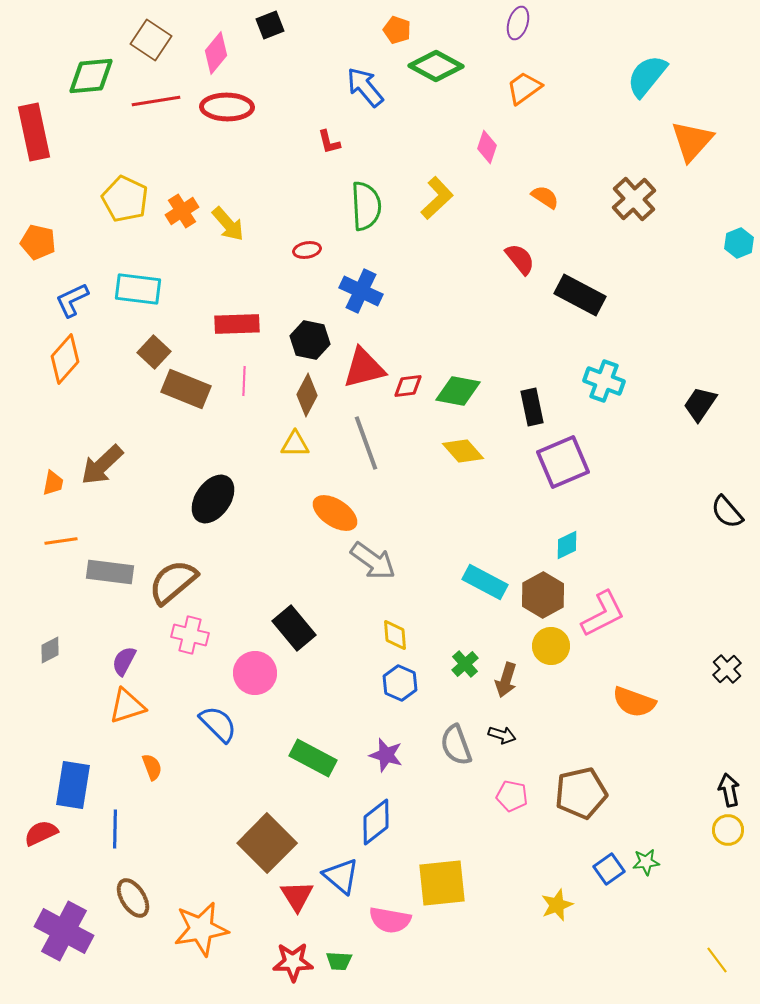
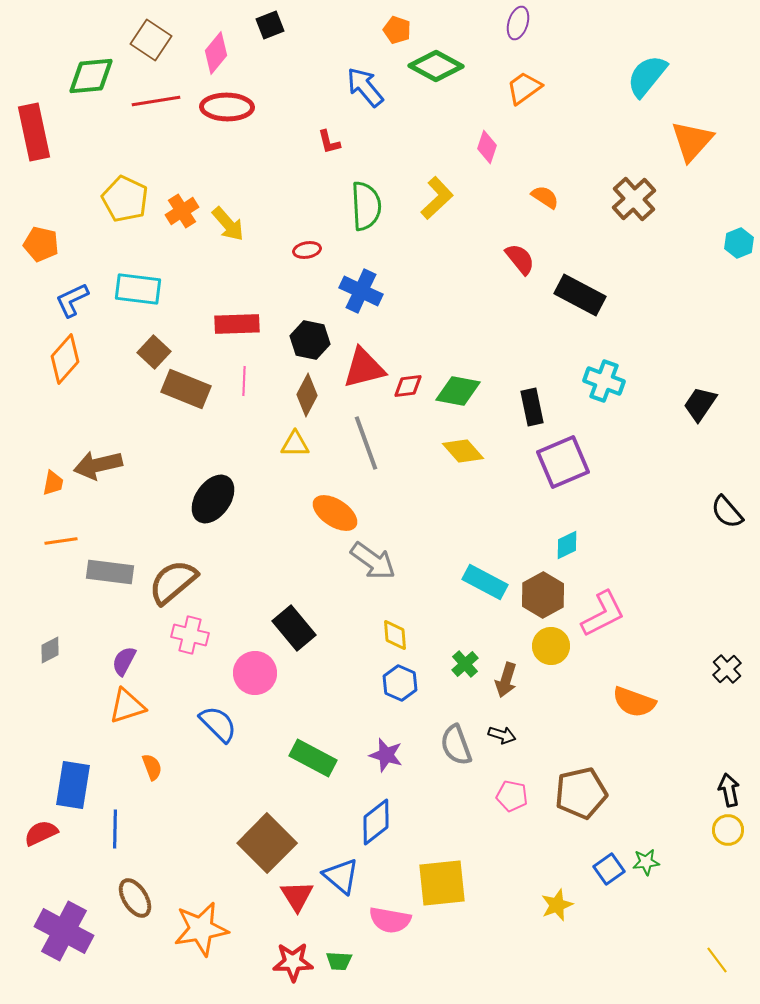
orange pentagon at (38, 242): moved 3 px right, 2 px down
brown arrow at (102, 465): moved 4 px left; rotated 30 degrees clockwise
brown ellipse at (133, 898): moved 2 px right
